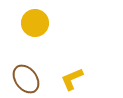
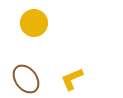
yellow circle: moved 1 px left
